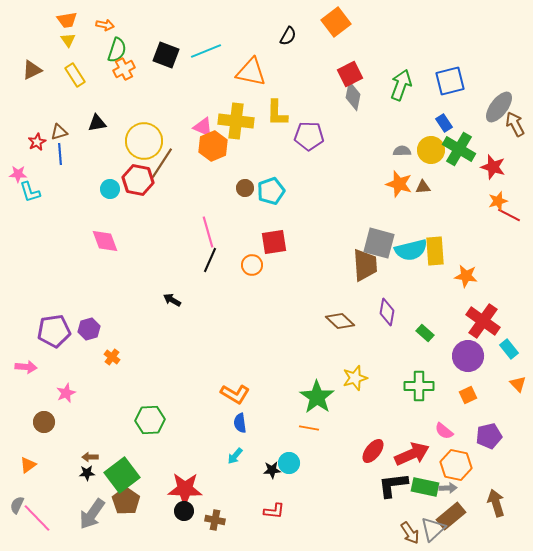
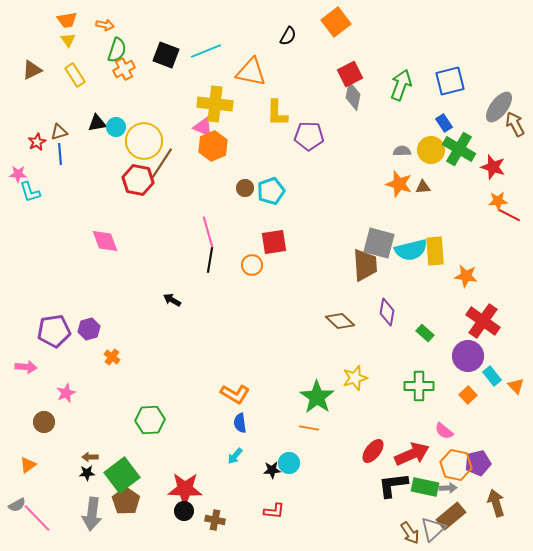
yellow cross at (236, 121): moved 21 px left, 17 px up
cyan circle at (110, 189): moved 6 px right, 62 px up
orange star at (498, 201): rotated 12 degrees clockwise
black line at (210, 260): rotated 15 degrees counterclockwise
cyan rectangle at (509, 349): moved 17 px left, 27 px down
orange triangle at (518, 384): moved 2 px left, 2 px down
orange square at (468, 395): rotated 18 degrees counterclockwise
purple pentagon at (489, 436): moved 11 px left, 27 px down
gray semicircle at (17, 505): rotated 144 degrees counterclockwise
gray arrow at (92, 514): rotated 28 degrees counterclockwise
